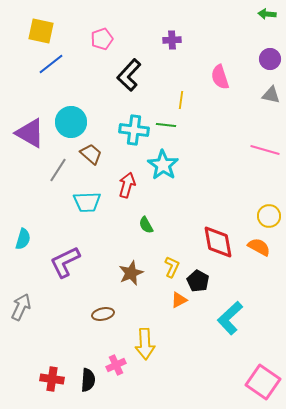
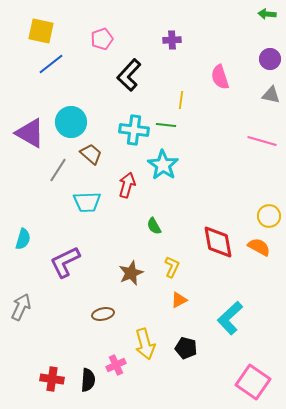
pink line: moved 3 px left, 9 px up
green semicircle: moved 8 px right, 1 px down
black pentagon: moved 12 px left, 67 px down; rotated 15 degrees counterclockwise
yellow arrow: rotated 12 degrees counterclockwise
pink square: moved 10 px left
